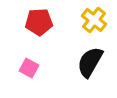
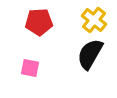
black semicircle: moved 8 px up
pink square: moved 1 px right; rotated 18 degrees counterclockwise
